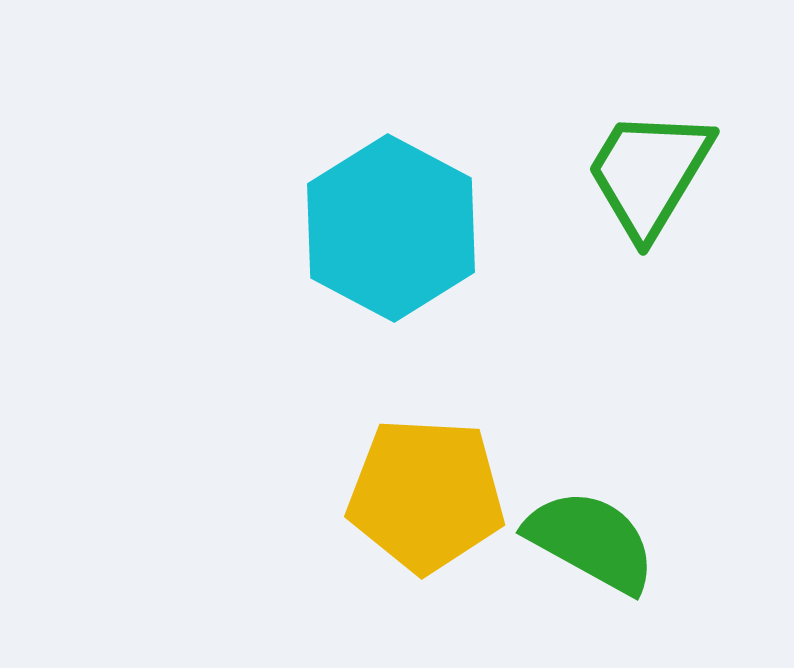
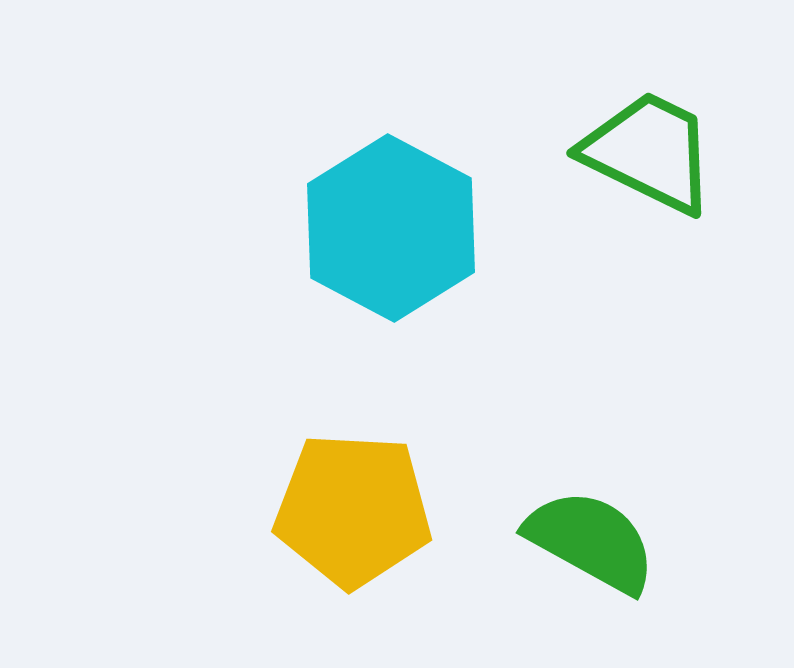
green trapezoid: moved 21 px up; rotated 85 degrees clockwise
yellow pentagon: moved 73 px left, 15 px down
